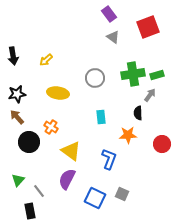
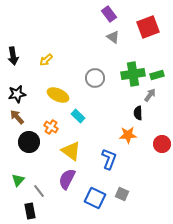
yellow ellipse: moved 2 px down; rotated 15 degrees clockwise
cyan rectangle: moved 23 px left, 1 px up; rotated 40 degrees counterclockwise
